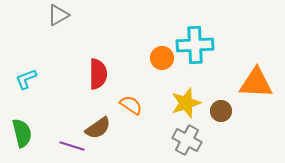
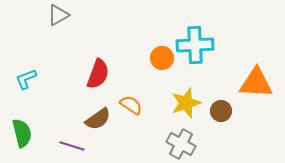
red semicircle: rotated 20 degrees clockwise
brown semicircle: moved 9 px up
gray cross: moved 6 px left, 4 px down
